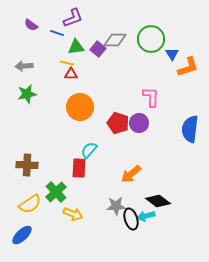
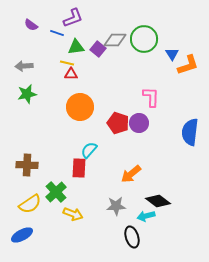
green circle: moved 7 px left
orange L-shape: moved 2 px up
blue semicircle: moved 3 px down
black ellipse: moved 1 px right, 18 px down
blue ellipse: rotated 15 degrees clockwise
